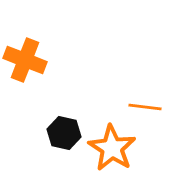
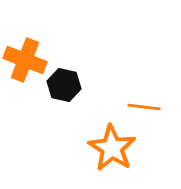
orange line: moved 1 px left
black hexagon: moved 48 px up
